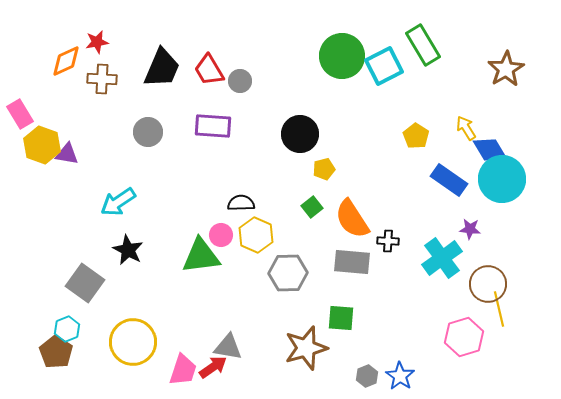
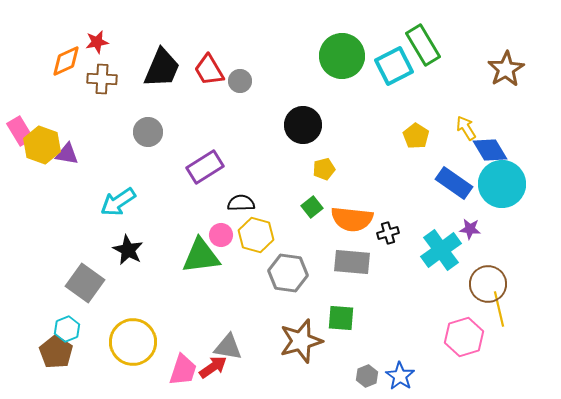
cyan square at (384, 66): moved 10 px right
pink rectangle at (20, 114): moved 17 px down
purple rectangle at (213, 126): moved 8 px left, 41 px down; rotated 36 degrees counterclockwise
black circle at (300, 134): moved 3 px right, 9 px up
cyan circle at (502, 179): moved 5 px down
blue rectangle at (449, 180): moved 5 px right, 3 px down
orange semicircle at (352, 219): rotated 51 degrees counterclockwise
yellow hexagon at (256, 235): rotated 8 degrees counterclockwise
black cross at (388, 241): moved 8 px up; rotated 20 degrees counterclockwise
cyan cross at (442, 258): moved 1 px left, 8 px up
gray hexagon at (288, 273): rotated 9 degrees clockwise
brown star at (306, 348): moved 5 px left, 7 px up
